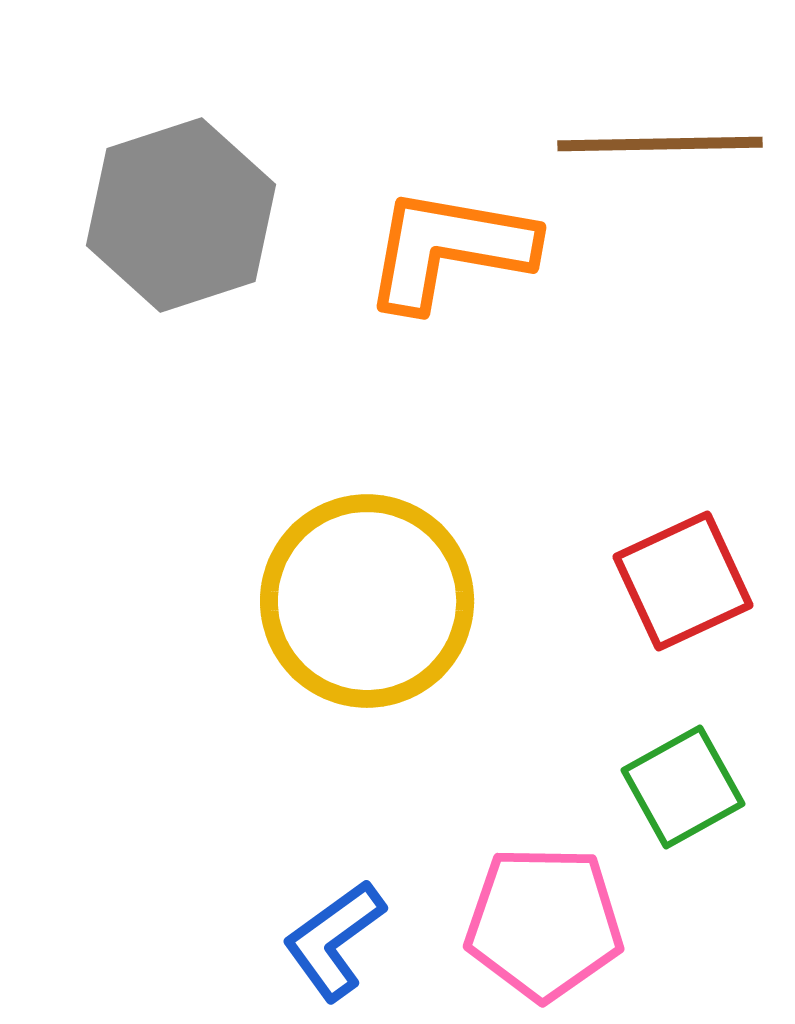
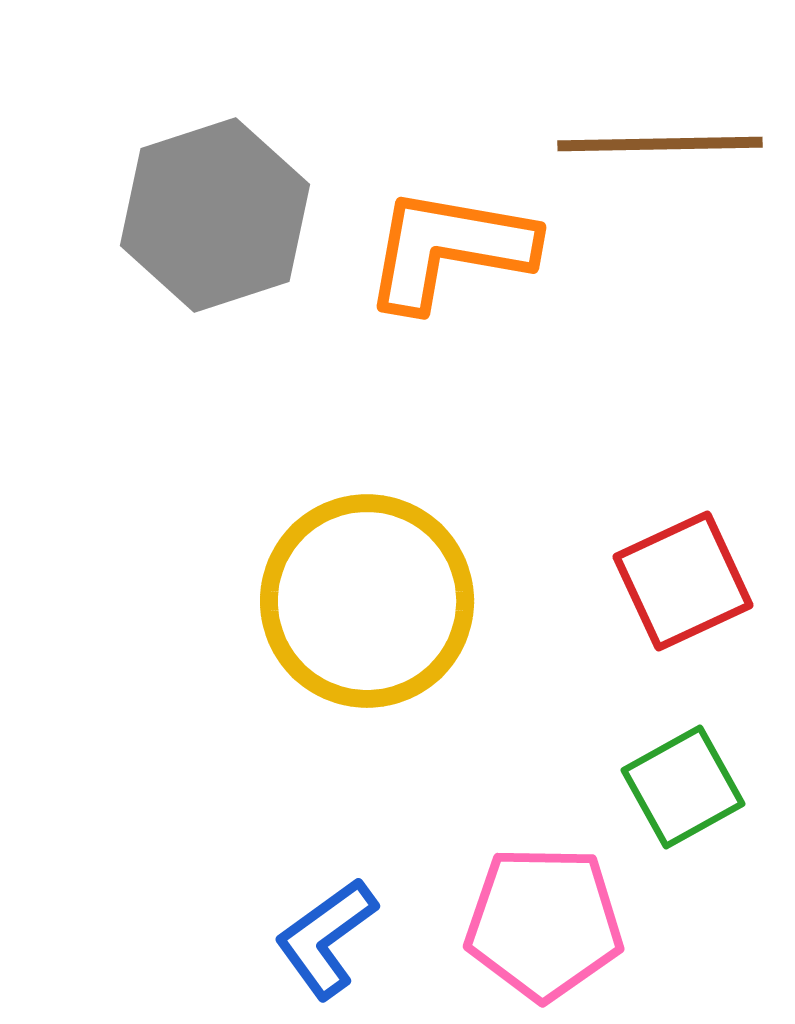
gray hexagon: moved 34 px right
blue L-shape: moved 8 px left, 2 px up
